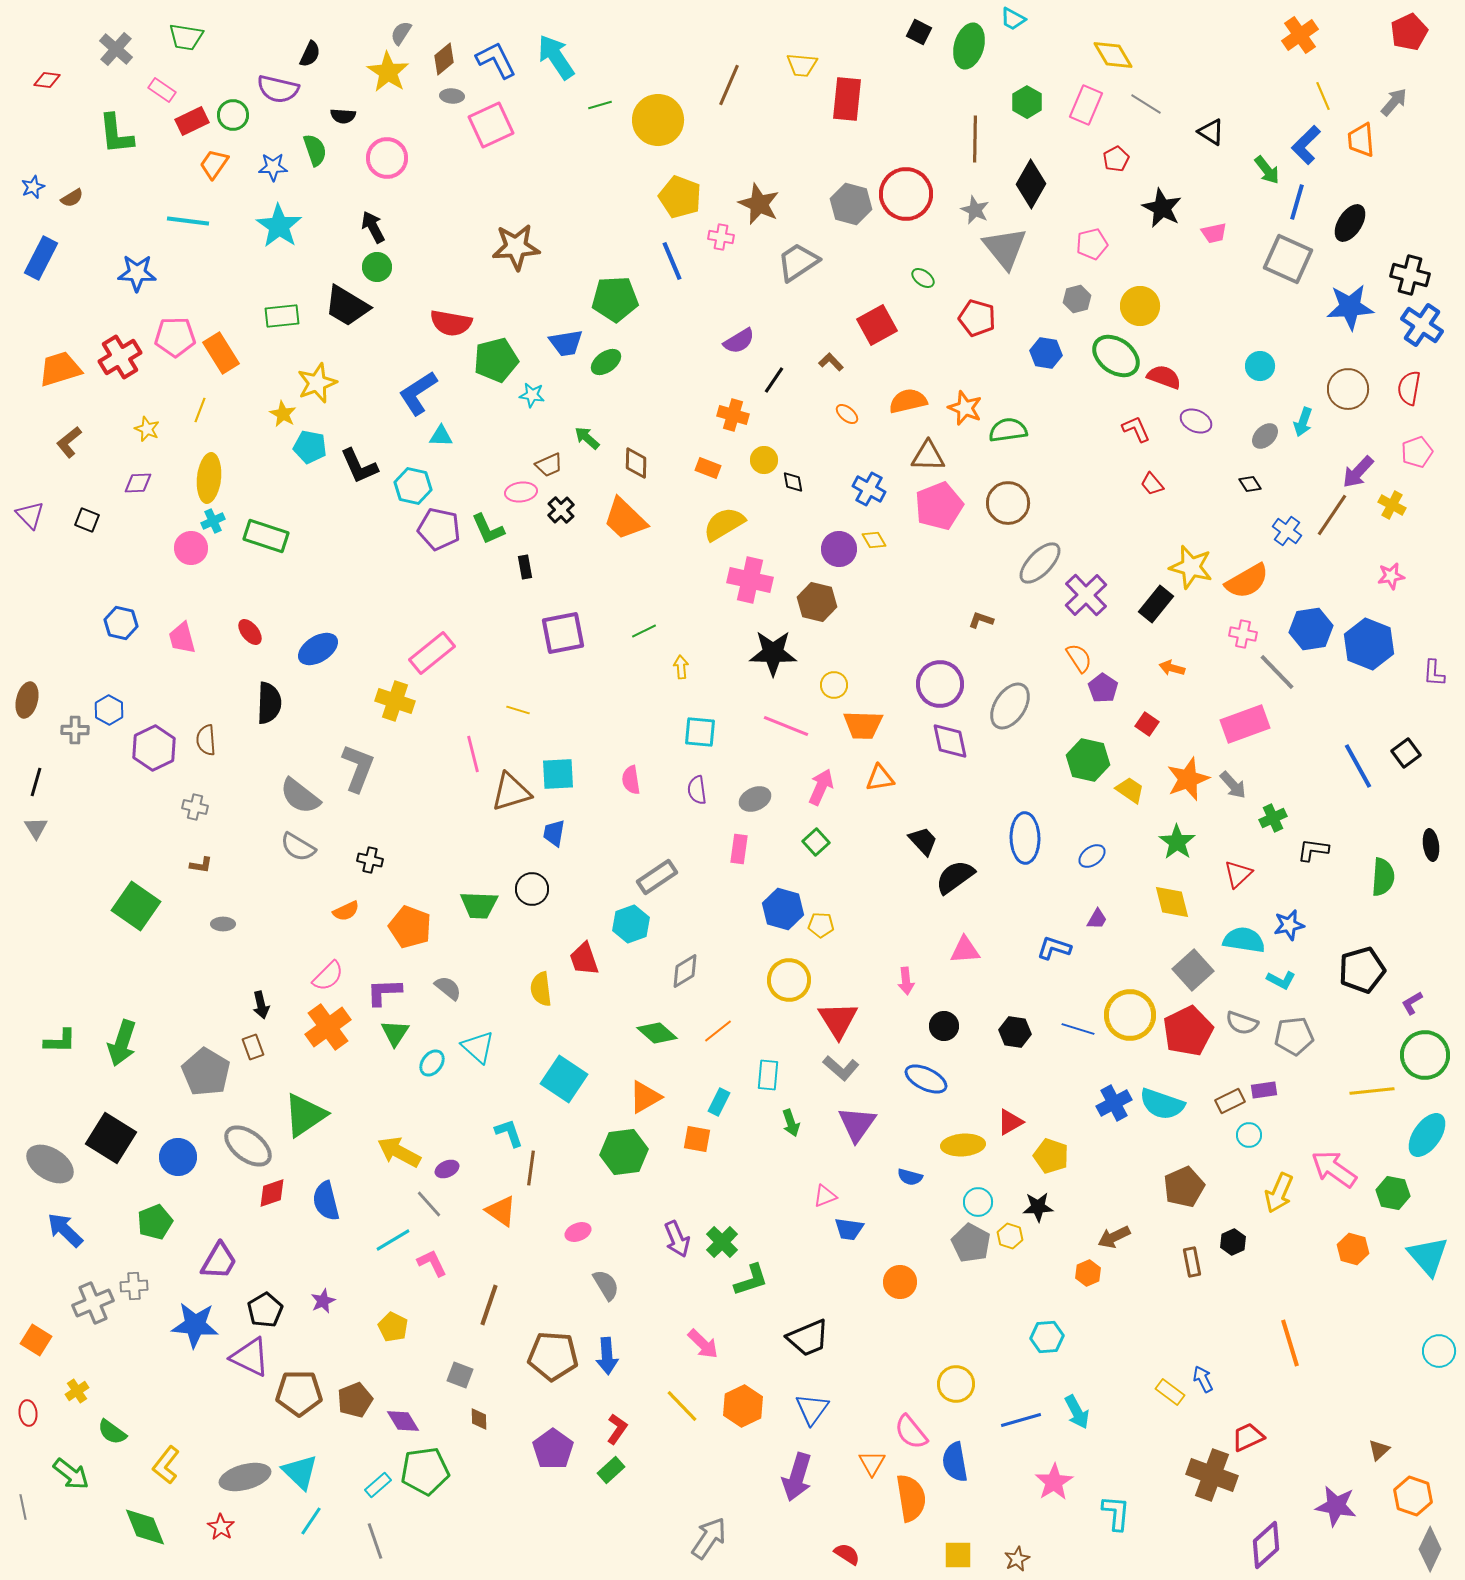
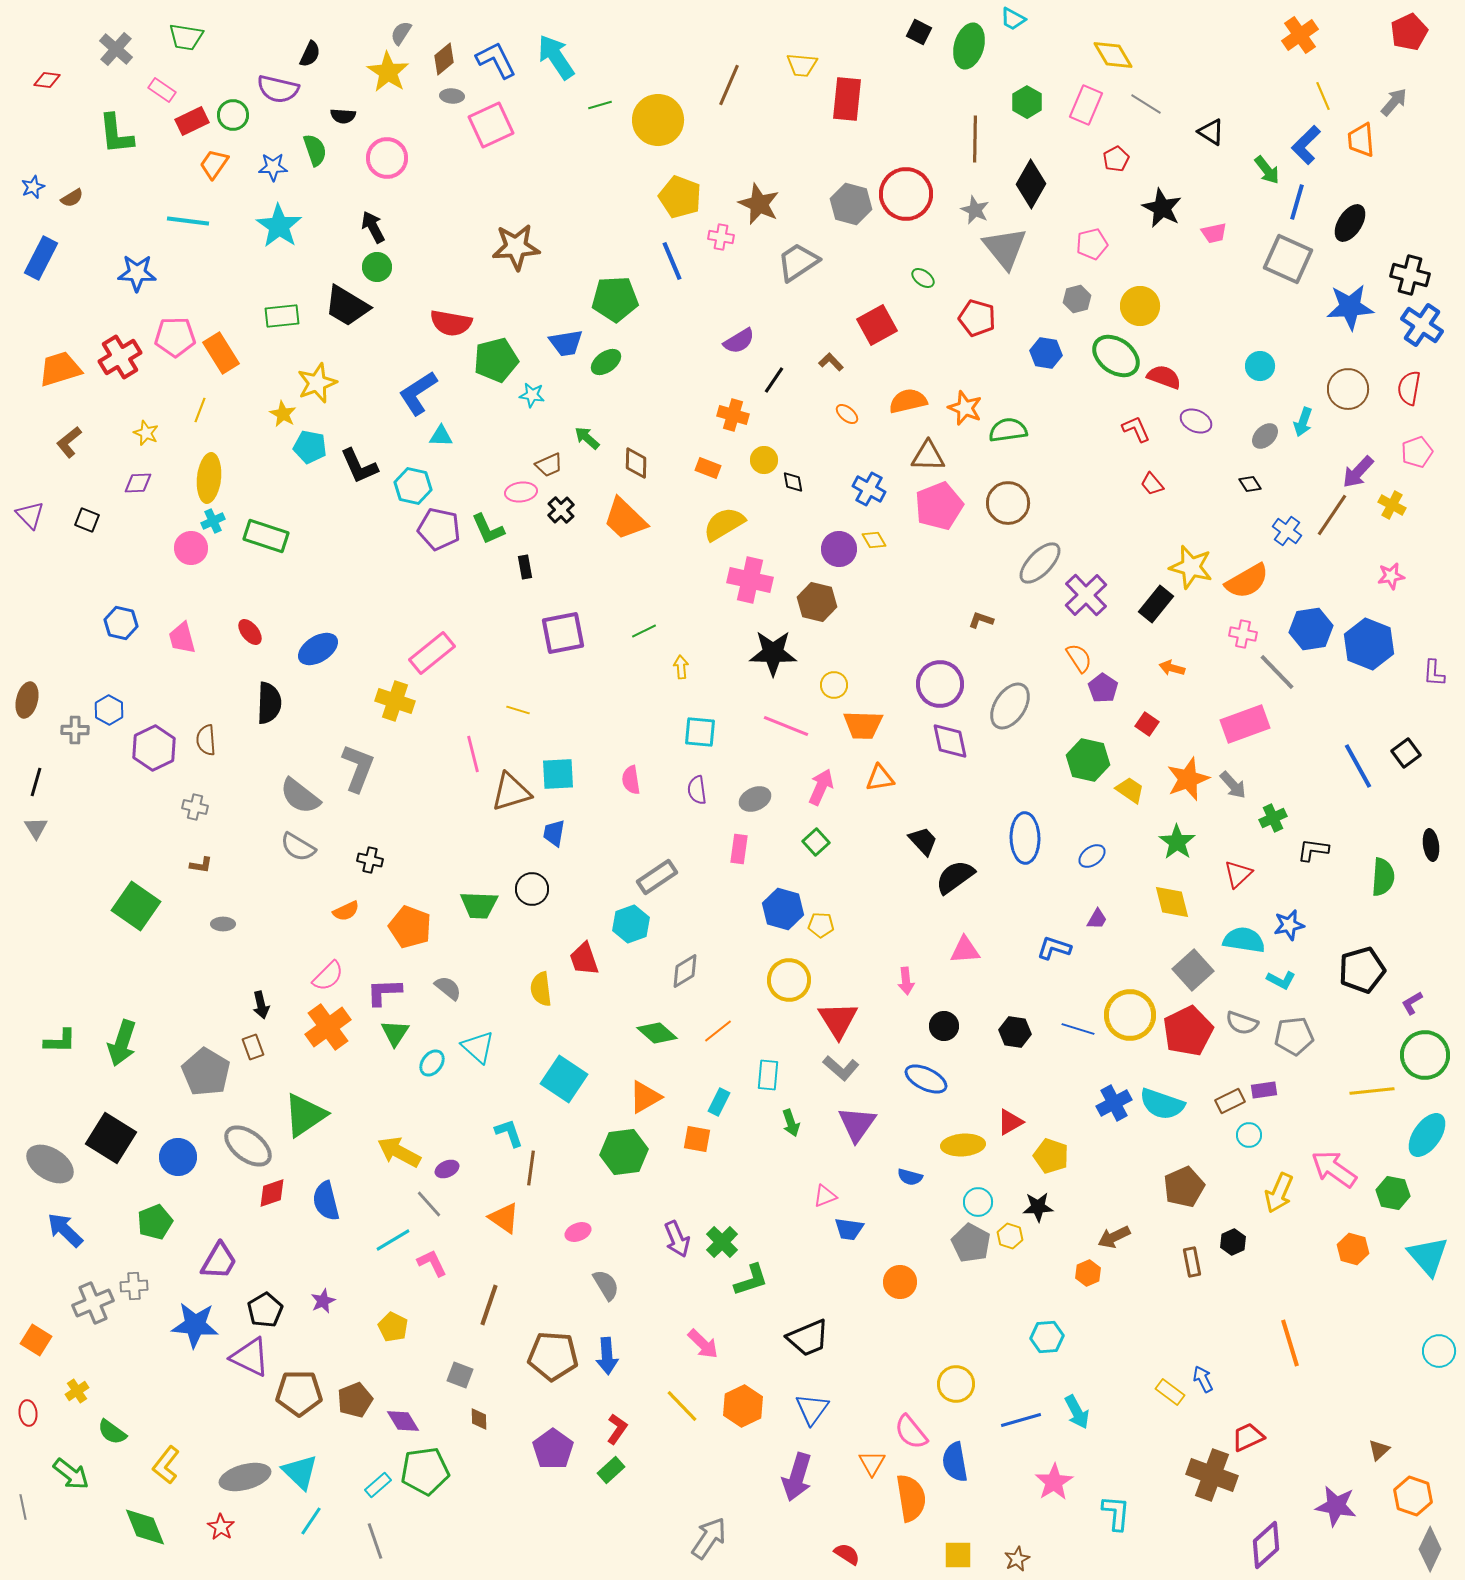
yellow star at (147, 429): moved 1 px left, 4 px down
orange triangle at (501, 1211): moved 3 px right, 7 px down
